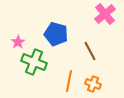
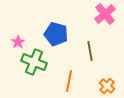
brown line: rotated 18 degrees clockwise
orange cross: moved 14 px right, 2 px down; rotated 21 degrees clockwise
